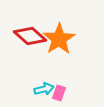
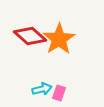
cyan arrow: moved 2 px left
